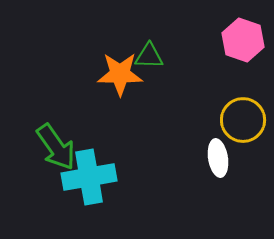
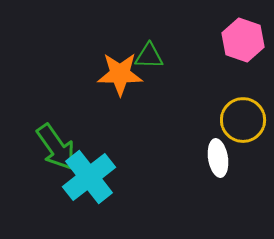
cyan cross: rotated 28 degrees counterclockwise
